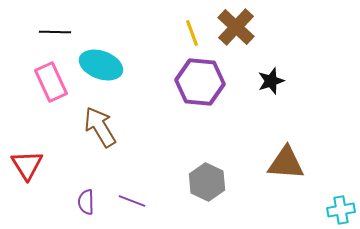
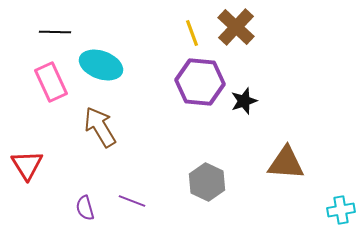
black star: moved 27 px left, 20 px down
purple semicircle: moved 1 px left, 6 px down; rotated 15 degrees counterclockwise
